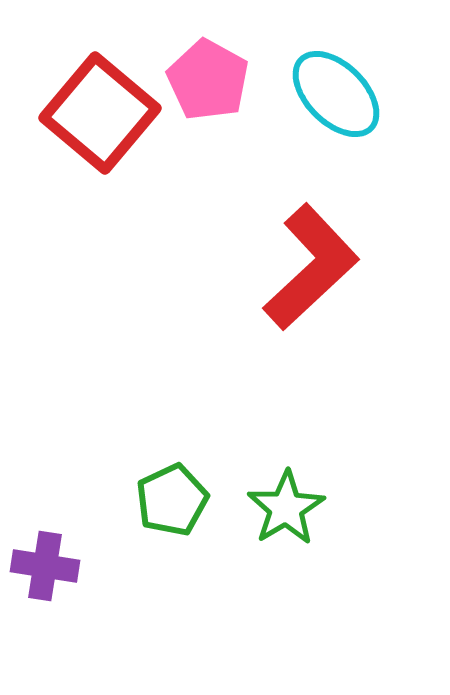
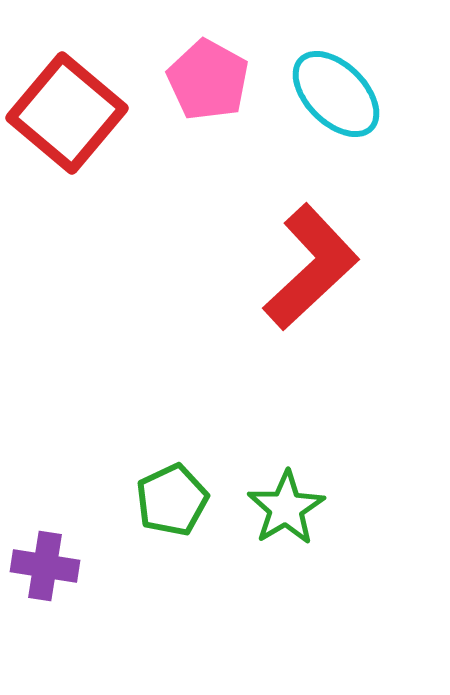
red square: moved 33 px left
